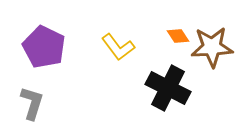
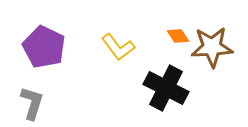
black cross: moved 2 px left
